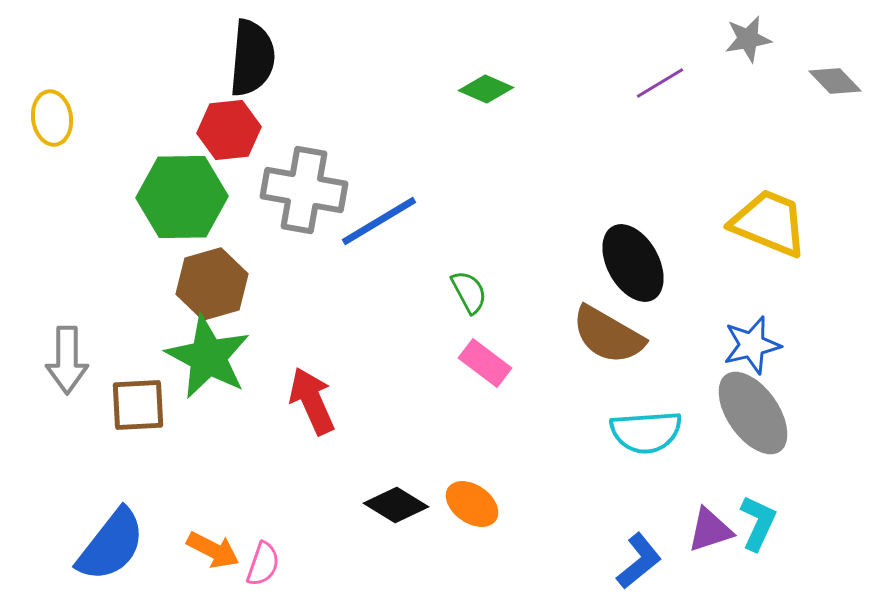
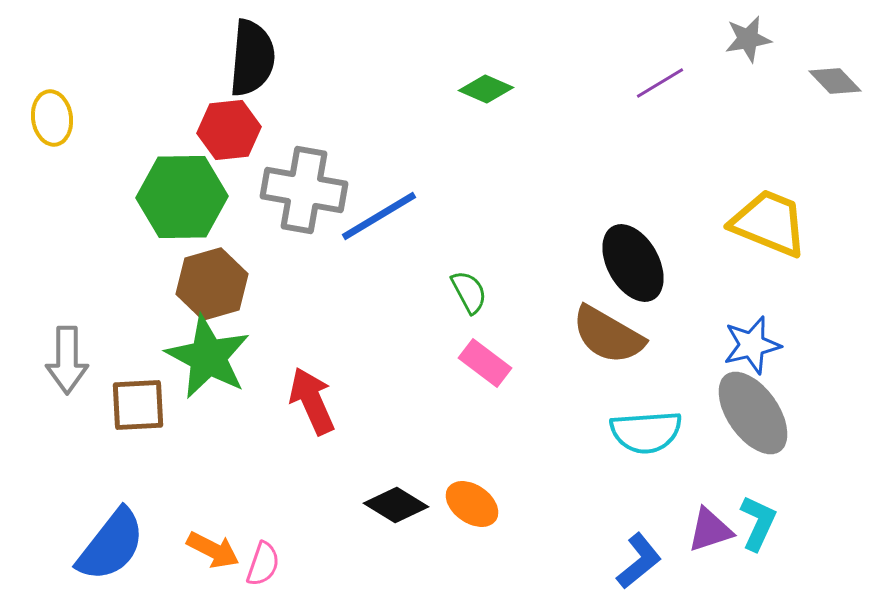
blue line: moved 5 px up
